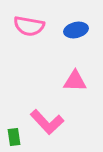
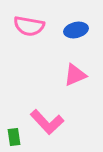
pink triangle: moved 6 px up; rotated 25 degrees counterclockwise
